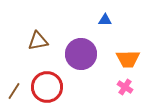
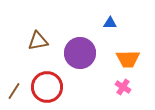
blue triangle: moved 5 px right, 3 px down
purple circle: moved 1 px left, 1 px up
pink cross: moved 2 px left
